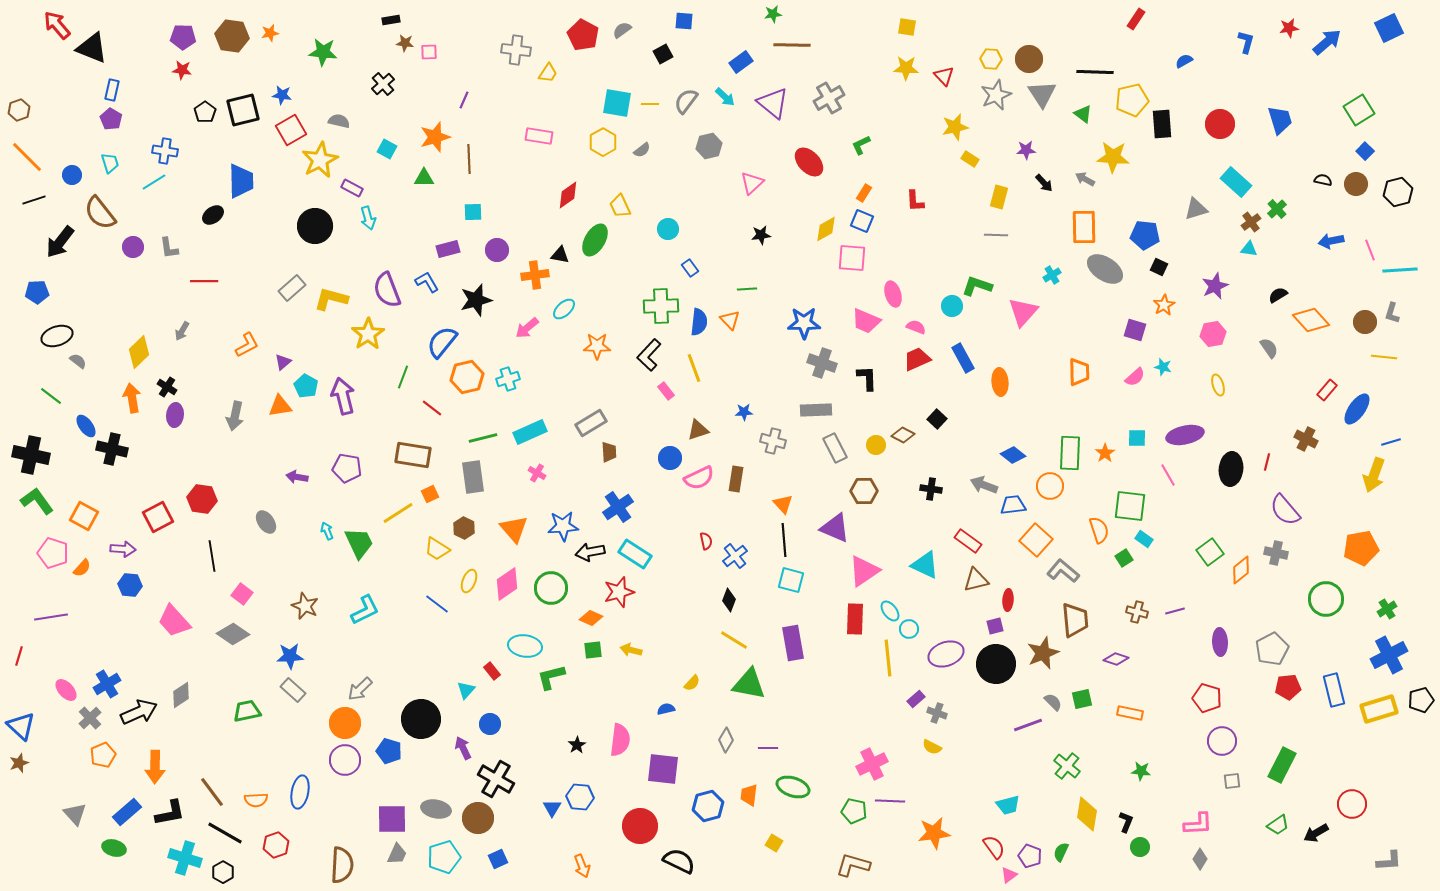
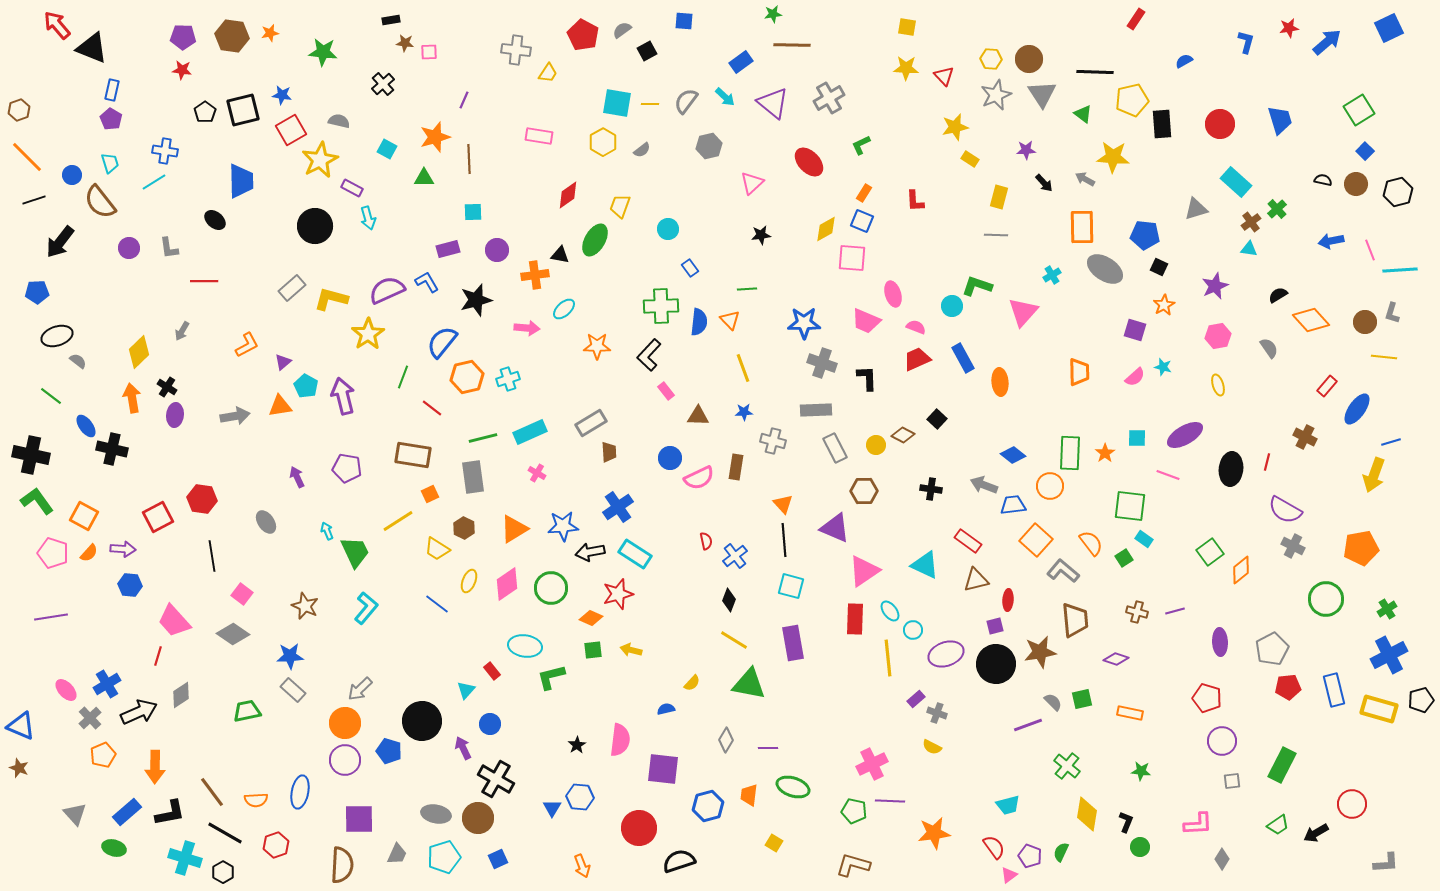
black square at (663, 54): moved 16 px left, 3 px up
yellow trapezoid at (620, 206): rotated 45 degrees clockwise
brown semicircle at (100, 213): moved 11 px up
black ellipse at (213, 215): moved 2 px right, 5 px down; rotated 75 degrees clockwise
orange rectangle at (1084, 227): moved 2 px left
purple circle at (133, 247): moved 4 px left, 1 px down
purple semicircle at (387, 290): rotated 87 degrees clockwise
pink arrow at (527, 328): rotated 135 degrees counterclockwise
pink hexagon at (1213, 334): moved 5 px right, 2 px down
yellow line at (694, 368): moved 49 px right
red rectangle at (1327, 390): moved 4 px up
gray arrow at (235, 416): rotated 112 degrees counterclockwise
brown triangle at (698, 430): moved 14 px up; rotated 20 degrees clockwise
purple ellipse at (1185, 435): rotated 18 degrees counterclockwise
brown cross at (1306, 439): moved 1 px left, 2 px up
pink line at (1168, 475): rotated 40 degrees counterclockwise
purple arrow at (297, 477): rotated 55 degrees clockwise
brown rectangle at (736, 479): moved 12 px up
purple semicircle at (1285, 510): rotated 20 degrees counterclockwise
yellow line at (398, 513): moved 8 px down
orange triangle at (514, 529): rotated 40 degrees clockwise
orange semicircle at (1099, 530): moved 8 px left, 13 px down; rotated 20 degrees counterclockwise
green trapezoid at (359, 543): moved 4 px left, 9 px down
gray cross at (1276, 553): moved 17 px right, 7 px up; rotated 15 degrees clockwise
orange semicircle at (82, 568): moved 7 px right, 15 px up
cyan square at (791, 580): moved 6 px down
red star at (619, 592): moved 1 px left, 2 px down
cyan L-shape at (365, 610): moved 1 px right, 2 px up; rotated 24 degrees counterclockwise
cyan circle at (909, 629): moved 4 px right, 1 px down
brown star at (1043, 653): moved 3 px left, 1 px up; rotated 12 degrees clockwise
red line at (19, 656): moved 139 px right
yellow rectangle at (1379, 709): rotated 33 degrees clockwise
black circle at (421, 719): moved 1 px right, 2 px down
blue triangle at (21, 726): rotated 20 degrees counterclockwise
brown star at (19, 763): moved 5 px down; rotated 30 degrees counterclockwise
gray ellipse at (436, 809): moved 5 px down
purple square at (392, 819): moved 33 px left
red circle at (640, 826): moved 1 px left, 2 px down
gray diamond at (1200, 859): moved 22 px right
black semicircle at (679, 861): rotated 44 degrees counterclockwise
gray L-shape at (1389, 861): moved 3 px left, 2 px down
